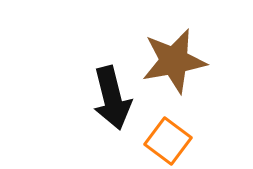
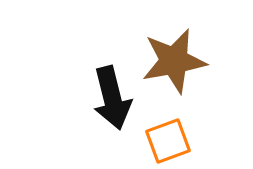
orange square: rotated 33 degrees clockwise
